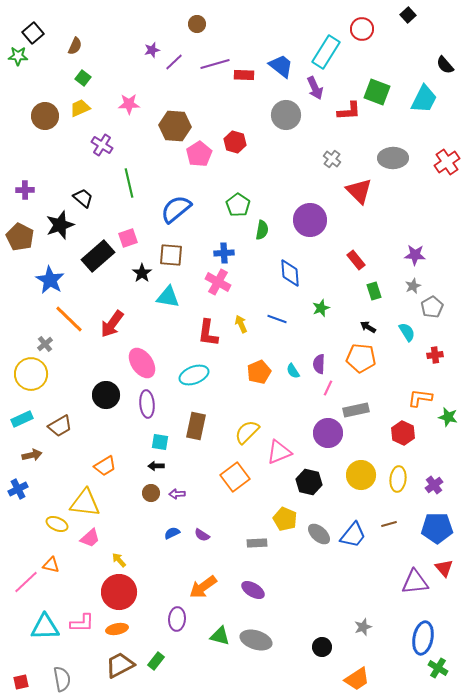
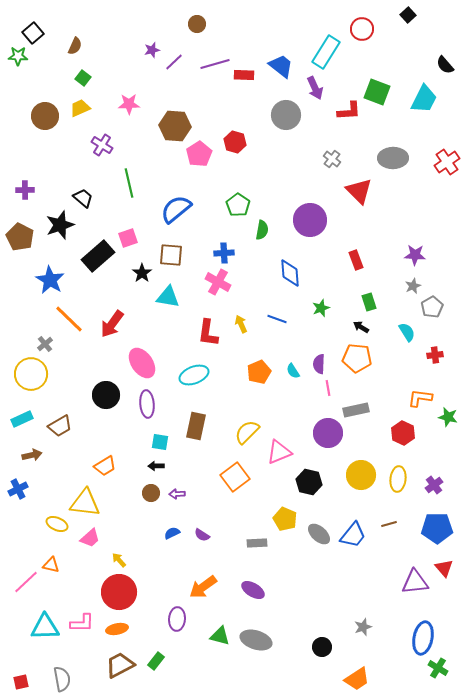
red rectangle at (356, 260): rotated 18 degrees clockwise
green rectangle at (374, 291): moved 5 px left, 11 px down
black arrow at (368, 327): moved 7 px left
orange pentagon at (361, 358): moved 4 px left
pink line at (328, 388): rotated 35 degrees counterclockwise
